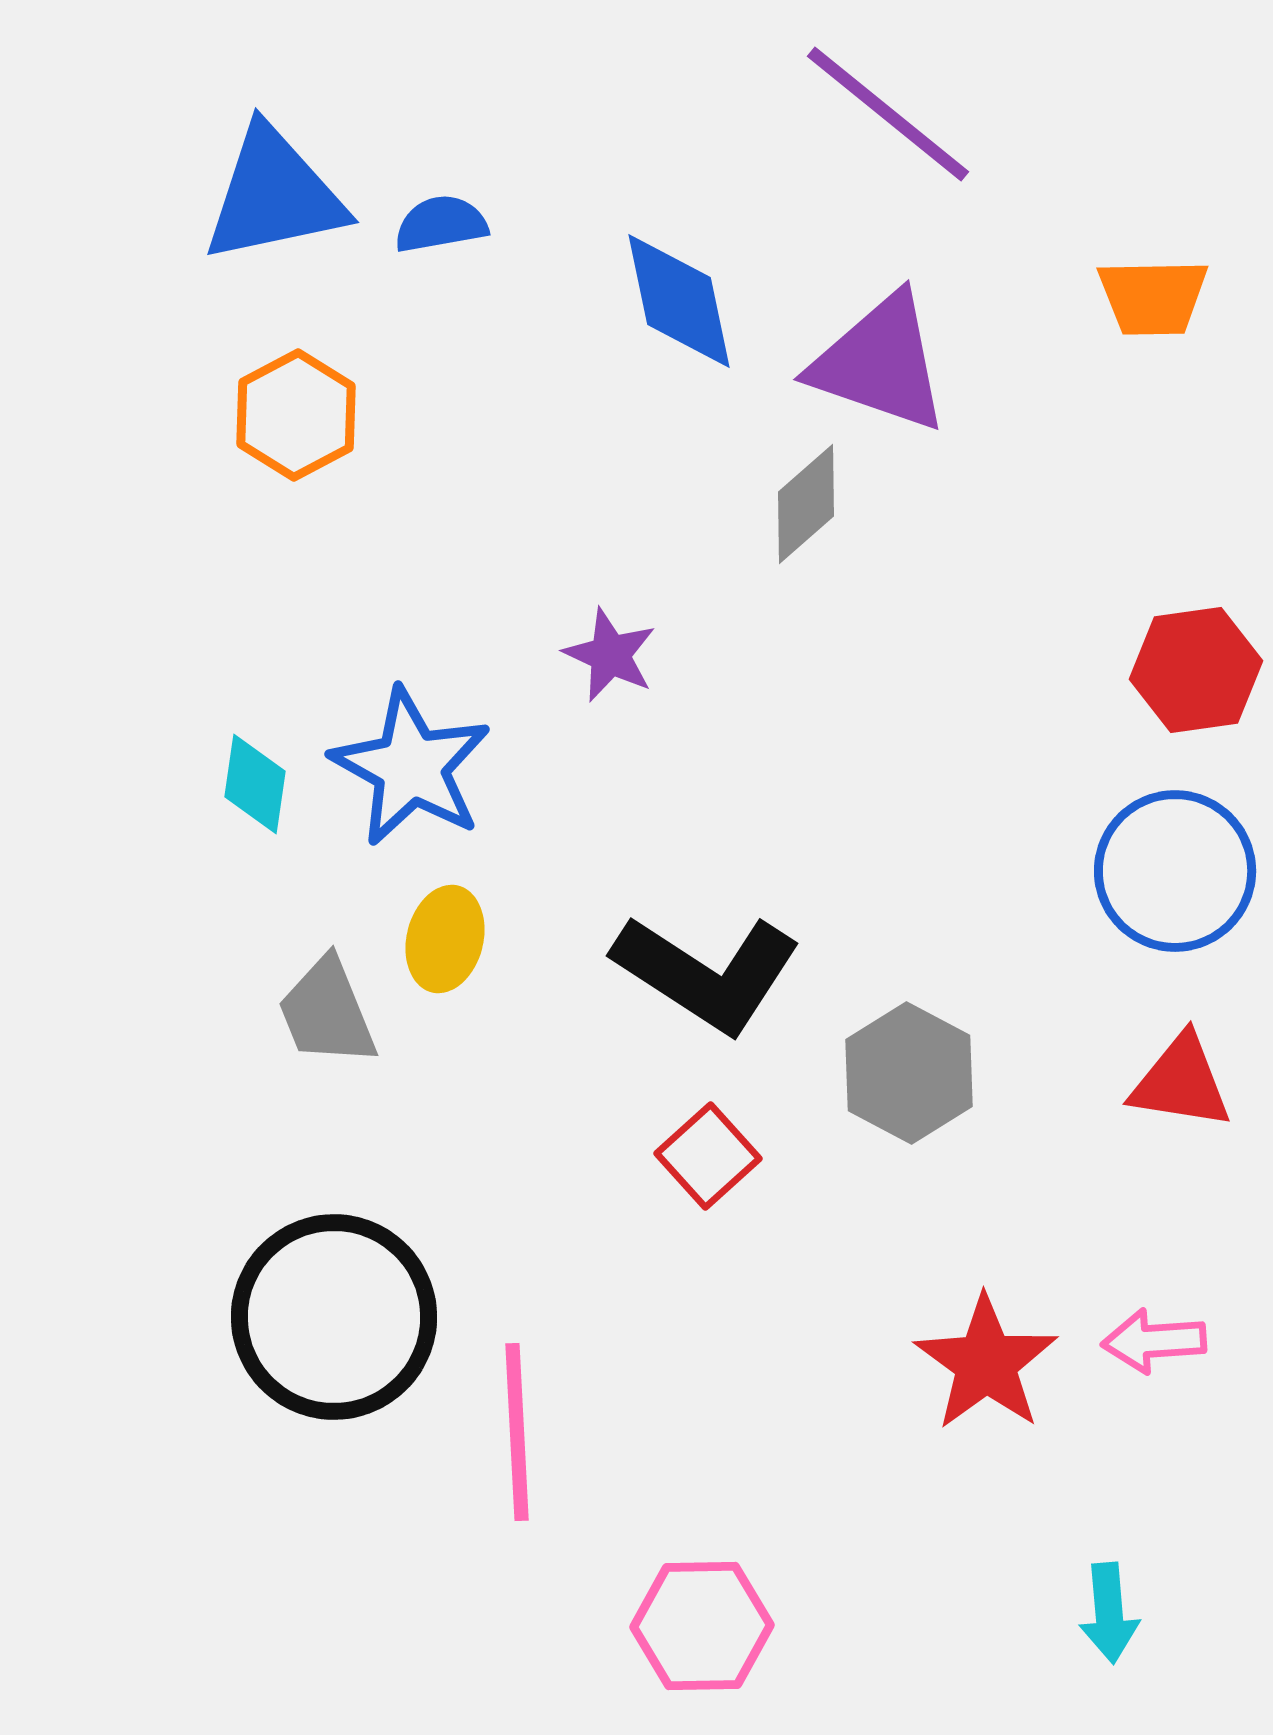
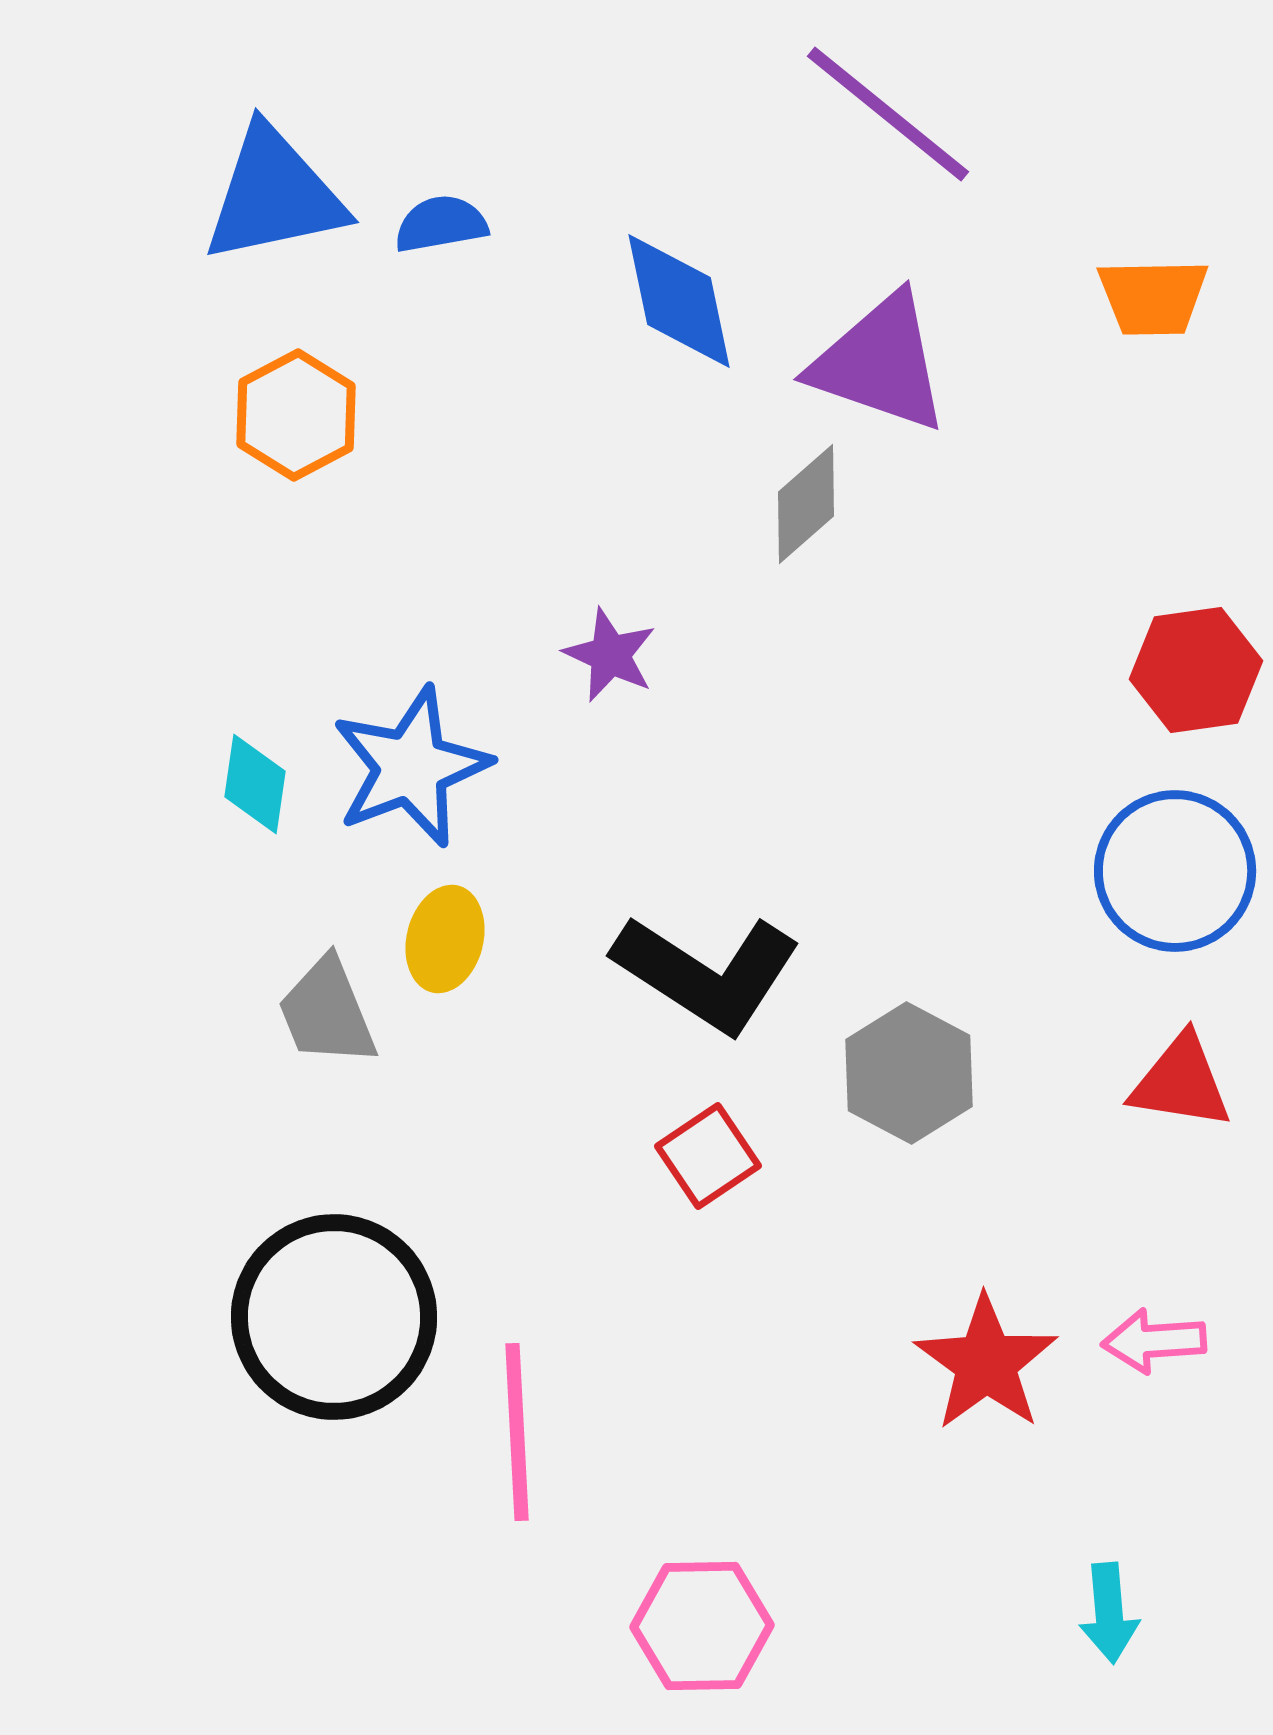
blue star: rotated 22 degrees clockwise
red square: rotated 8 degrees clockwise
